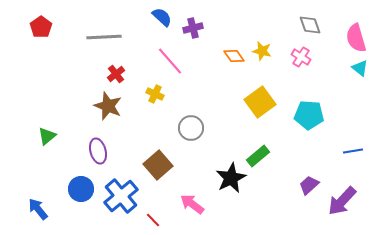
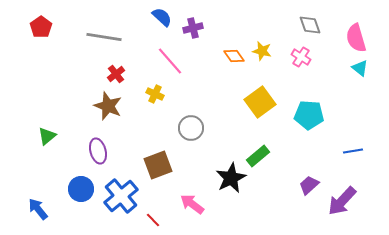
gray line: rotated 12 degrees clockwise
brown square: rotated 20 degrees clockwise
